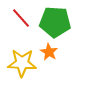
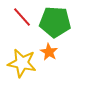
red line: moved 1 px right, 1 px up
yellow star: rotated 8 degrees clockwise
